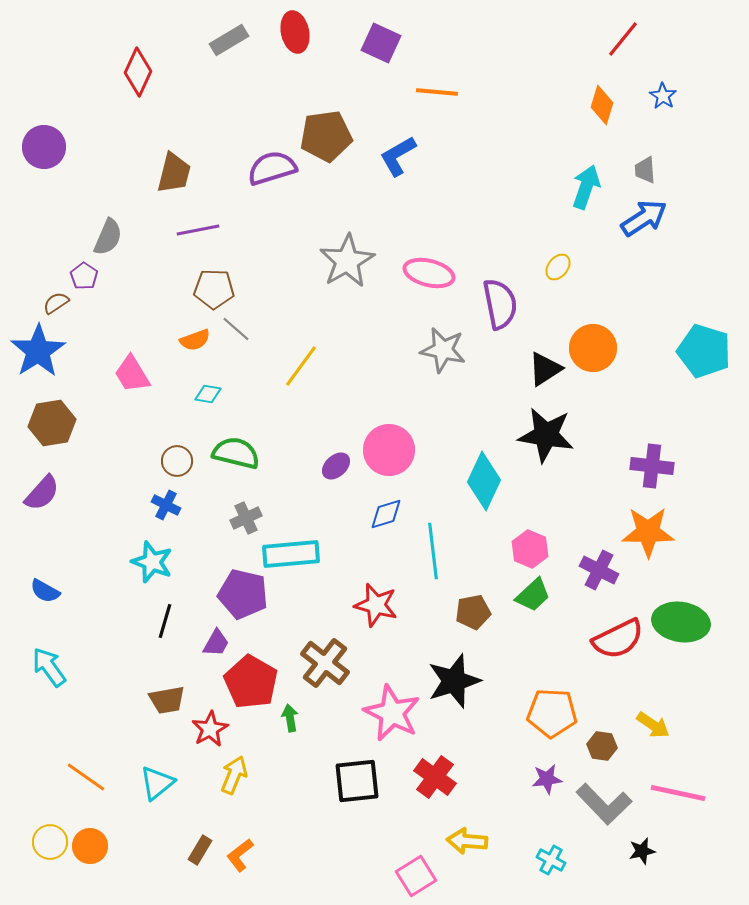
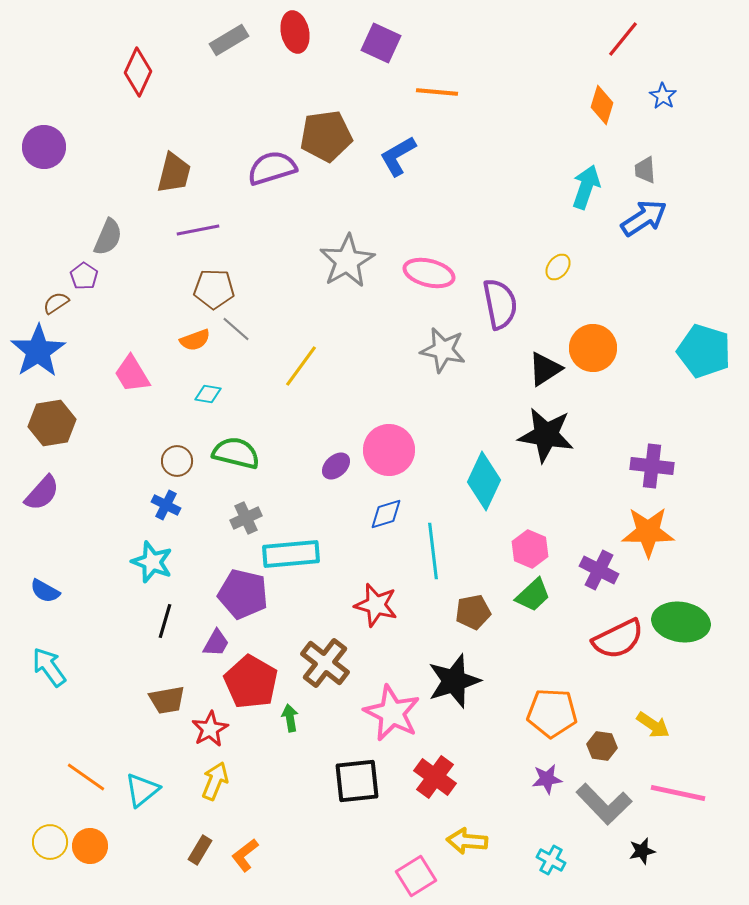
yellow arrow at (234, 775): moved 19 px left, 6 px down
cyan triangle at (157, 783): moved 15 px left, 7 px down
orange L-shape at (240, 855): moved 5 px right
